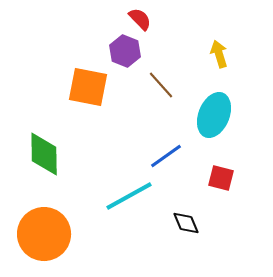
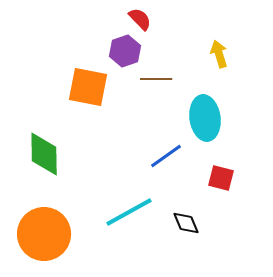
purple hexagon: rotated 20 degrees clockwise
brown line: moved 5 px left, 6 px up; rotated 48 degrees counterclockwise
cyan ellipse: moved 9 px left, 3 px down; rotated 30 degrees counterclockwise
cyan line: moved 16 px down
